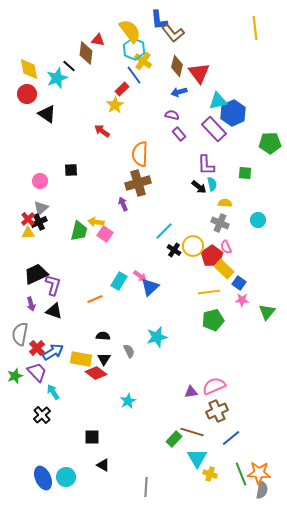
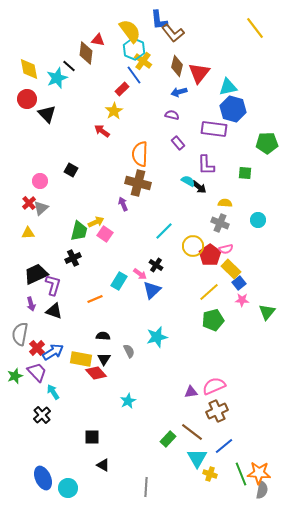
yellow line at (255, 28): rotated 30 degrees counterclockwise
red triangle at (199, 73): rotated 15 degrees clockwise
red circle at (27, 94): moved 5 px down
cyan triangle at (218, 101): moved 10 px right, 14 px up
yellow star at (115, 105): moved 1 px left, 6 px down
blue hexagon at (233, 113): moved 4 px up; rotated 20 degrees counterclockwise
black triangle at (47, 114): rotated 12 degrees clockwise
purple rectangle at (214, 129): rotated 40 degrees counterclockwise
purple rectangle at (179, 134): moved 1 px left, 9 px down
green pentagon at (270, 143): moved 3 px left
black square at (71, 170): rotated 32 degrees clockwise
brown cross at (138, 183): rotated 30 degrees clockwise
cyan semicircle at (212, 184): moved 24 px left, 3 px up; rotated 48 degrees counterclockwise
red cross at (28, 219): moved 1 px right, 16 px up
black cross at (39, 222): moved 34 px right, 36 px down
yellow arrow at (96, 222): rotated 147 degrees clockwise
pink semicircle at (226, 247): moved 2 px down; rotated 80 degrees counterclockwise
black cross at (174, 250): moved 18 px left, 15 px down
red pentagon at (212, 256): moved 2 px left, 1 px up
yellow rectangle at (224, 269): moved 7 px right
pink arrow at (140, 276): moved 2 px up
blue square at (239, 283): rotated 16 degrees clockwise
blue triangle at (150, 287): moved 2 px right, 3 px down
yellow line at (209, 292): rotated 35 degrees counterclockwise
red diamond at (96, 373): rotated 10 degrees clockwise
brown line at (192, 432): rotated 20 degrees clockwise
blue line at (231, 438): moved 7 px left, 8 px down
green rectangle at (174, 439): moved 6 px left
cyan circle at (66, 477): moved 2 px right, 11 px down
